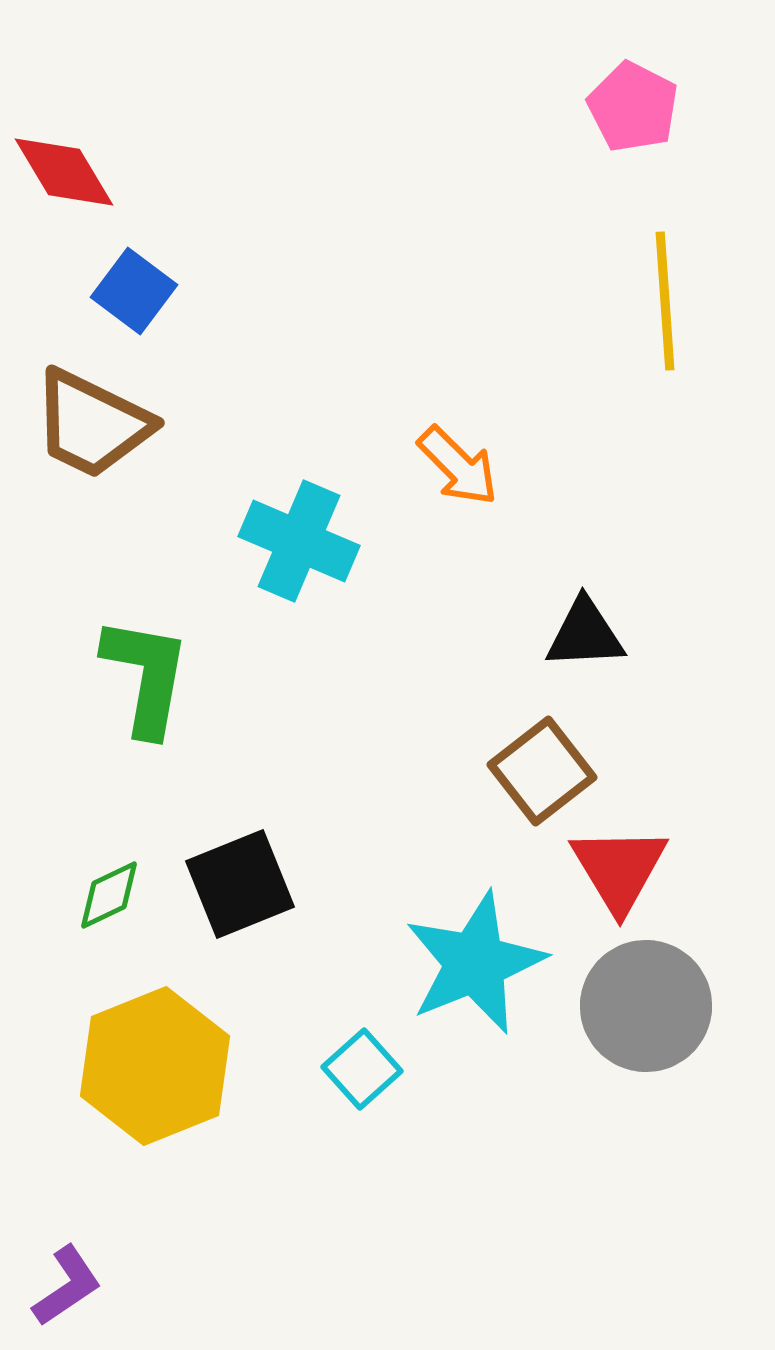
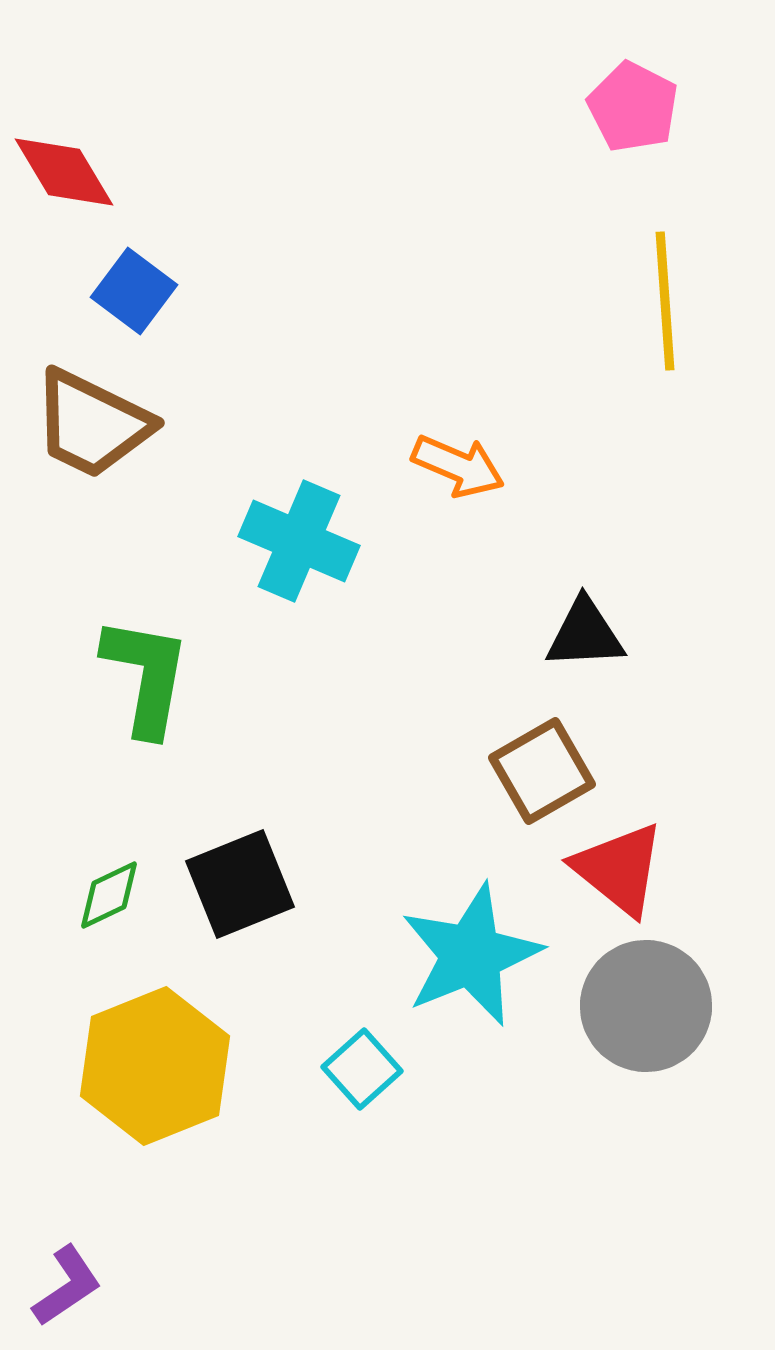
orange arrow: rotated 22 degrees counterclockwise
brown square: rotated 8 degrees clockwise
red triangle: rotated 20 degrees counterclockwise
cyan star: moved 4 px left, 8 px up
